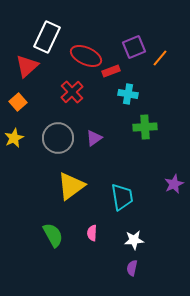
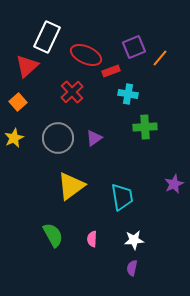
red ellipse: moved 1 px up
pink semicircle: moved 6 px down
